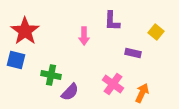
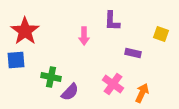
yellow square: moved 5 px right, 2 px down; rotated 21 degrees counterclockwise
blue square: rotated 18 degrees counterclockwise
green cross: moved 2 px down
